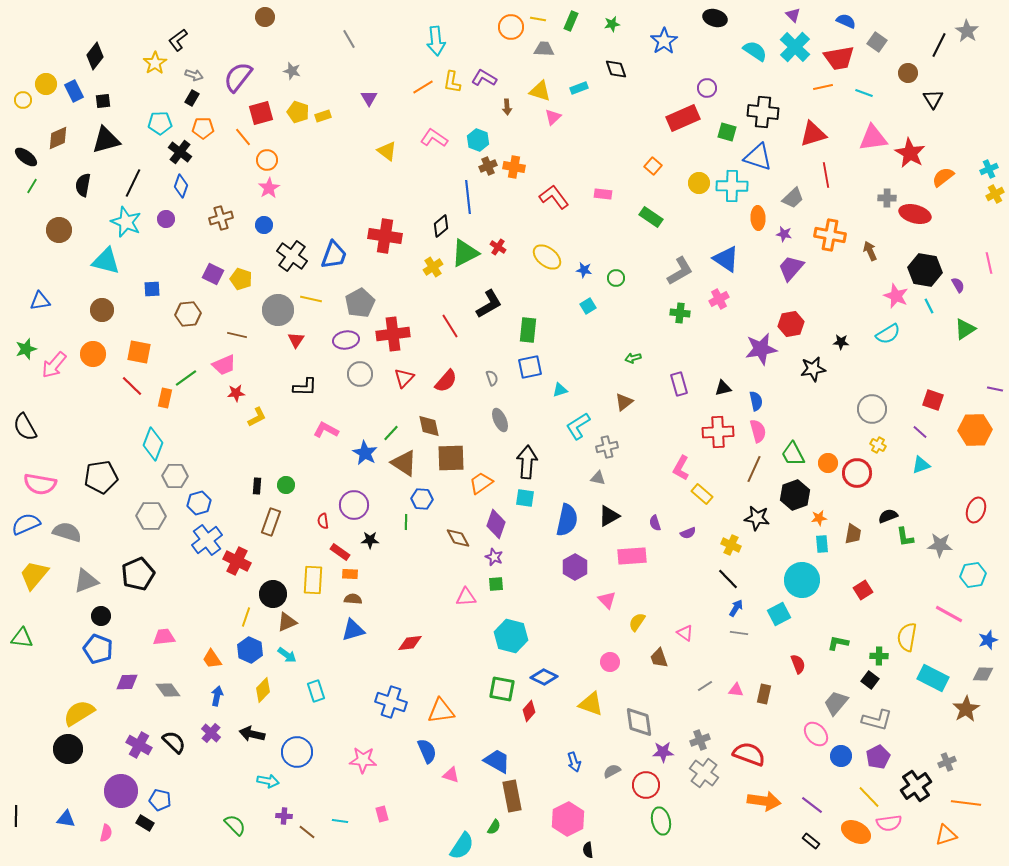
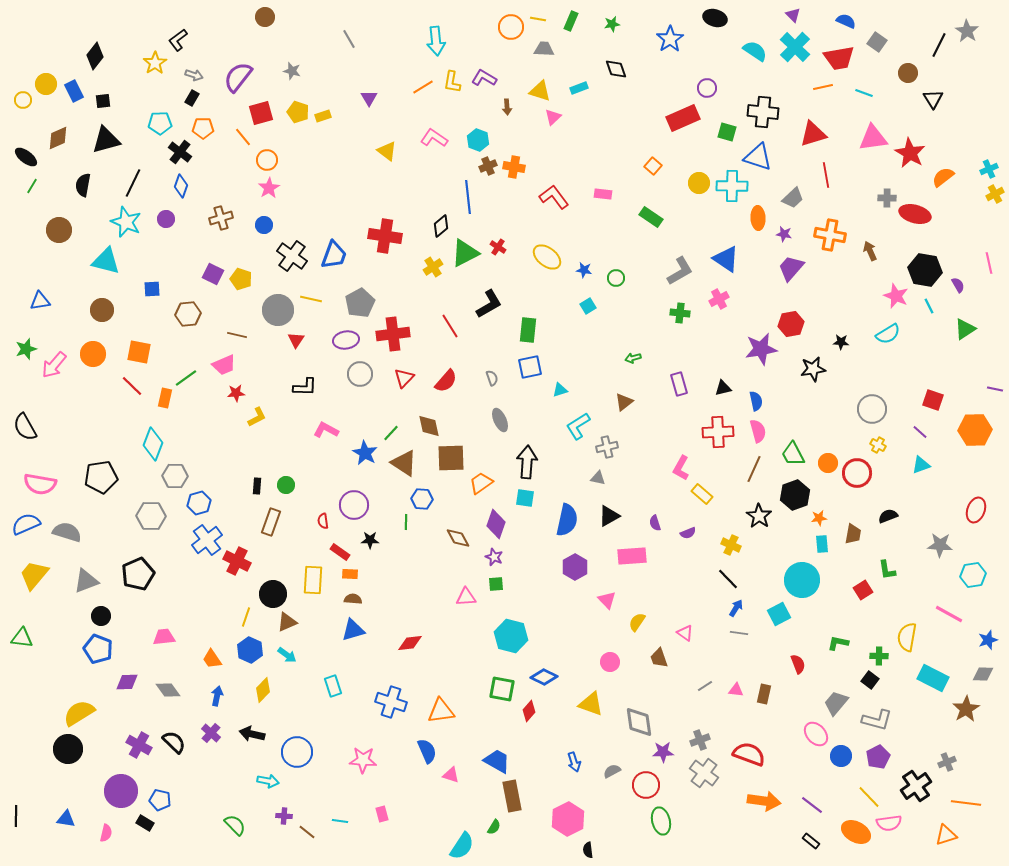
blue star at (664, 41): moved 6 px right, 2 px up
black star at (757, 518): moved 2 px right, 2 px up; rotated 25 degrees clockwise
green L-shape at (905, 537): moved 18 px left, 33 px down
cyan rectangle at (316, 691): moved 17 px right, 5 px up
